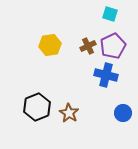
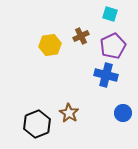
brown cross: moved 7 px left, 10 px up
black hexagon: moved 17 px down
